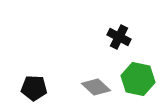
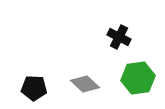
green hexagon: moved 1 px up; rotated 20 degrees counterclockwise
gray diamond: moved 11 px left, 3 px up
